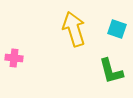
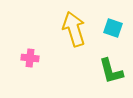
cyan square: moved 4 px left, 1 px up
pink cross: moved 16 px right
